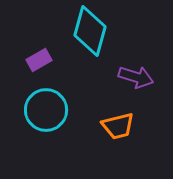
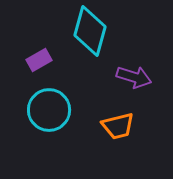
purple arrow: moved 2 px left
cyan circle: moved 3 px right
